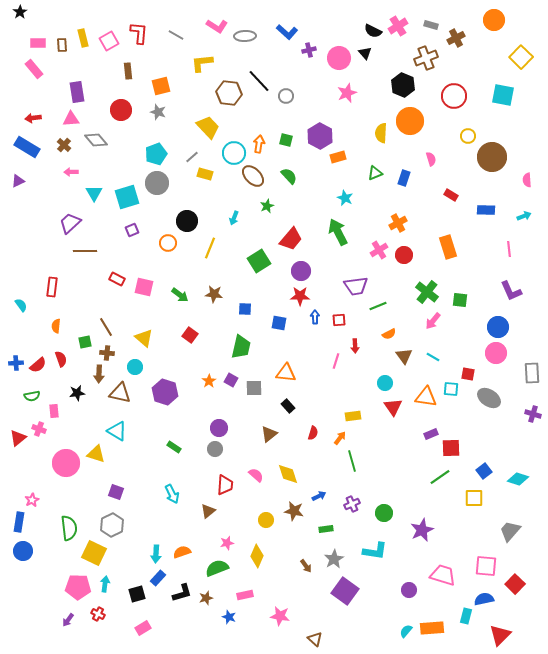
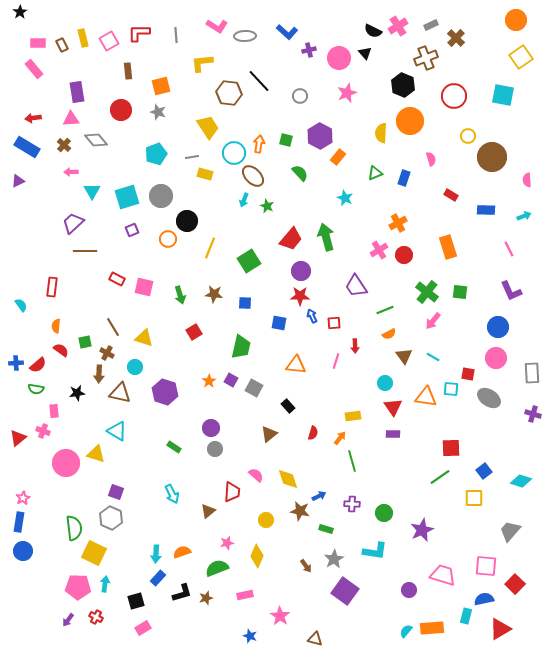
orange circle at (494, 20): moved 22 px right
gray rectangle at (431, 25): rotated 40 degrees counterclockwise
red L-shape at (139, 33): rotated 95 degrees counterclockwise
gray line at (176, 35): rotated 56 degrees clockwise
brown cross at (456, 38): rotated 18 degrees counterclockwise
brown rectangle at (62, 45): rotated 24 degrees counterclockwise
yellow square at (521, 57): rotated 10 degrees clockwise
gray circle at (286, 96): moved 14 px right
yellow trapezoid at (208, 127): rotated 10 degrees clockwise
gray line at (192, 157): rotated 32 degrees clockwise
orange rectangle at (338, 157): rotated 35 degrees counterclockwise
green semicircle at (289, 176): moved 11 px right, 3 px up
gray circle at (157, 183): moved 4 px right, 13 px down
cyan triangle at (94, 193): moved 2 px left, 2 px up
green star at (267, 206): rotated 24 degrees counterclockwise
cyan arrow at (234, 218): moved 10 px right, 18 px up
purple trapezoid at (70, 223): moved 3 px right
green arrow at (338, 232): moved 12 px left, 5 px down; rotated 12 degrees clockwise
orange circle at (168, 243): moved 4 px up
pink line at (509, 249): rotated 21 degrees counterclockwise
green square at (259, 261): moved 10 px left
purple trapezoid at (356, 286): rotated 65 degrees clockwise
green arrow at (180, 295): rotated 36 degrees clockwise
green square at (460, 300): moved 8 px up
green line at (378, 306): moved 7 px right, 4 px down
blue square at (245, 309): moved 6 px up
blue arrow at (315, 317): moved 3 px left, 1 px up; rotated 24 degrees counterclockwise
red square at (339, 320): moved 5 px left, 3 px down
brown line at (106, 327): moved 7 px right
red square at (190, 335): moved 4 px right, 3 px up; rotated 21 degrees clockwise
yellow triangle at (144, 338): rotated 24 degrees counterclockwise
brown cross at (107, 353): rotated 24 degrees clockwise
pink circle at (496, 353): moved 5 px down
red semicircle at (61, 359): moved 9 px up; rotated 35 degrees counterclockwise
orange triangle at (286, 373): moved 10 px right, 8 px up
gray square at (254, 388): rotated 30 degrees clockwise
green semicircle at (32, 396): moved 4 px right, 7 px up; rotated 21 degrees clockwise
purple circle at (219, 428): moved 8 px left
pink cross at (39, 429): moved 4 px right, 2 px down
purple rectangle at (431, 434): moved 38 px left; rotated 24 degrees clockwise
yellow diamond at (288, 474): moved 5 px down
cyan diamond at (518, 479): moved 3 px right, 2 px down
red trapezoid at (225, 485): moved 7 px right, 7 px down
pink star at (32, 500): moved 9 px left, 2 px up
purple cross at (352, 504): rotated 28 degrees clockwise
brown star at (294, 511): moved 6 px right
gray hexagon at (112, 525): moved 1 px left, 7 px up; rotated 10 degrees counterclockwise
green semicircle at (69, 528): moved 5 px right
green rectangle at (326, 529): rotated 24 degrees clockwise
black square at (137, 594): moved 1 px left, 7 px down
red cross at (98, 614): moved 2 px left, 3 px down
pink star at (280, 616): rotated 24 degrees clockwise
blue star at (229, 617): moved 21 px right, 19 px down
red triangle at (500, 635): moved 6 px up; rotated 15 degrees clockwise
brown triangle at (315, 639): rotated 28 degrees counterclockwise
